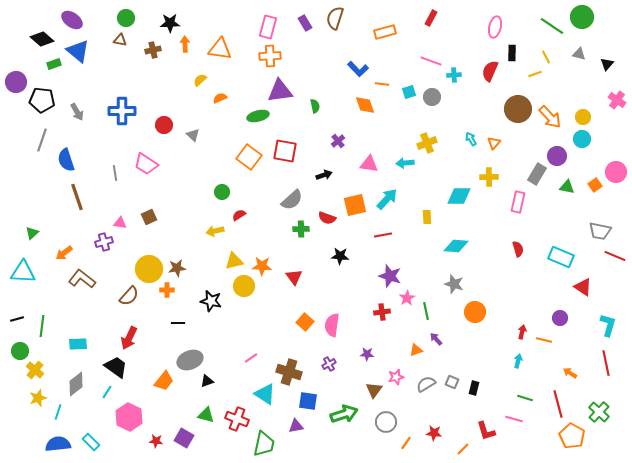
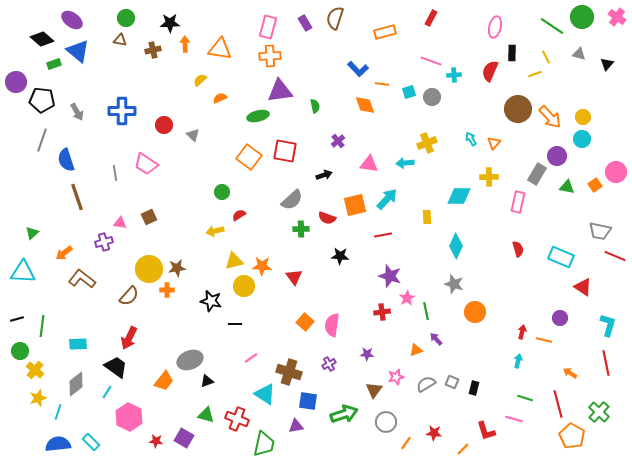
pink cross at (617, 100): moved 83 px up
cyan diamond at (456, 246): rotated 70 degrees counterclockwise
black line at (178, 323): moved 57 px right, 1 px down
